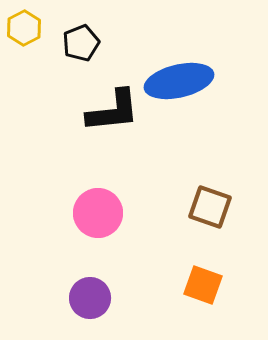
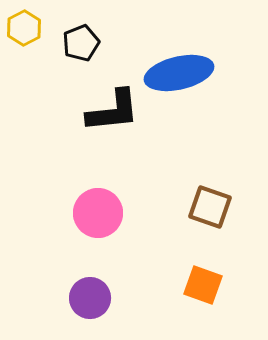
blue ellipse: moved 8 px up
